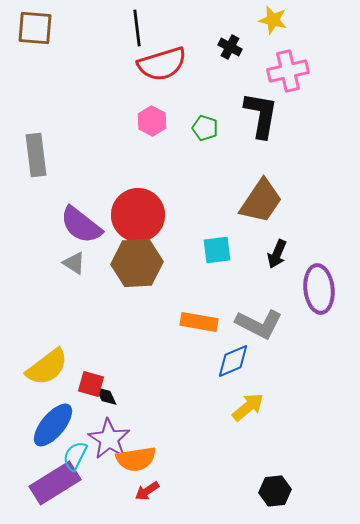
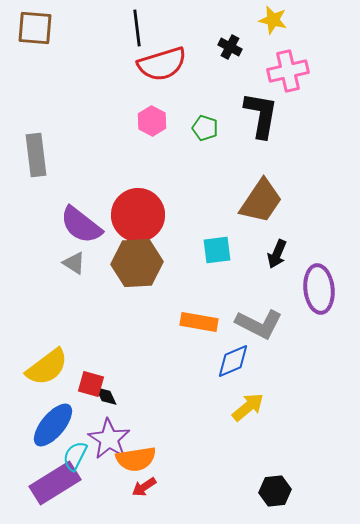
red arrow: moved 3 px left, 4 px up
